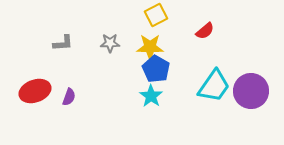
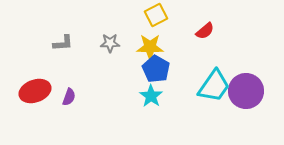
purple circle: moved 5 px left
